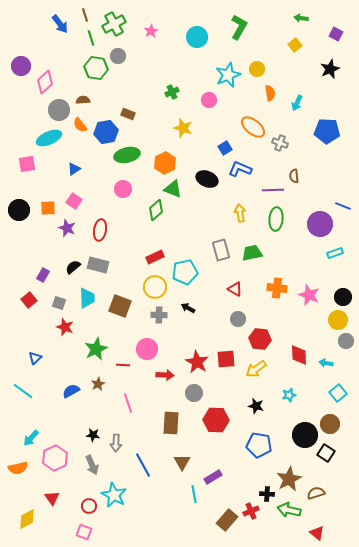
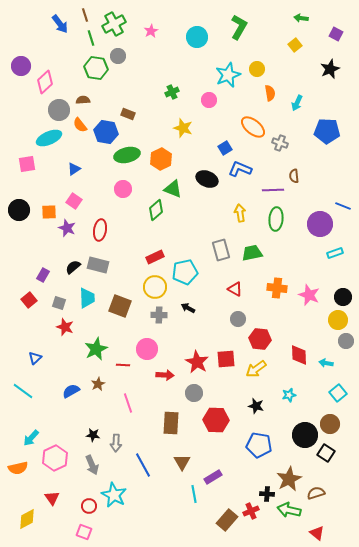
blue hexagon at (106, 132): rotated 20 degrees clockwise
orange hexagon at (165, 163): moved 4 px left, 4 px up
orange square at (48, 208): moved 1 px right, 4 px down
